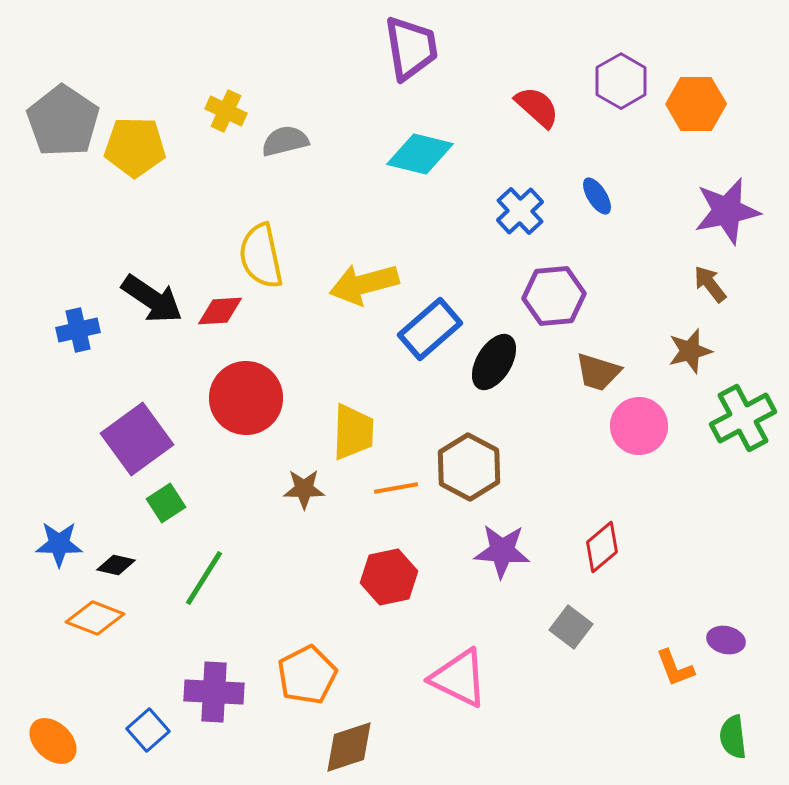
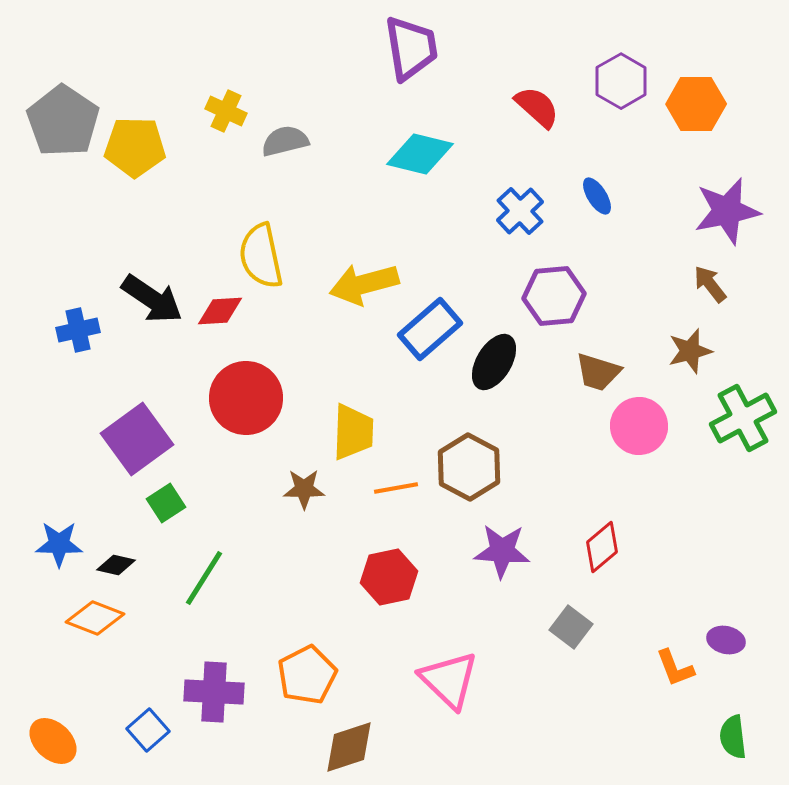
pink triangle at (459, 678): moved 10 px left, 2 px down; rotated 18 degrees clockwise
